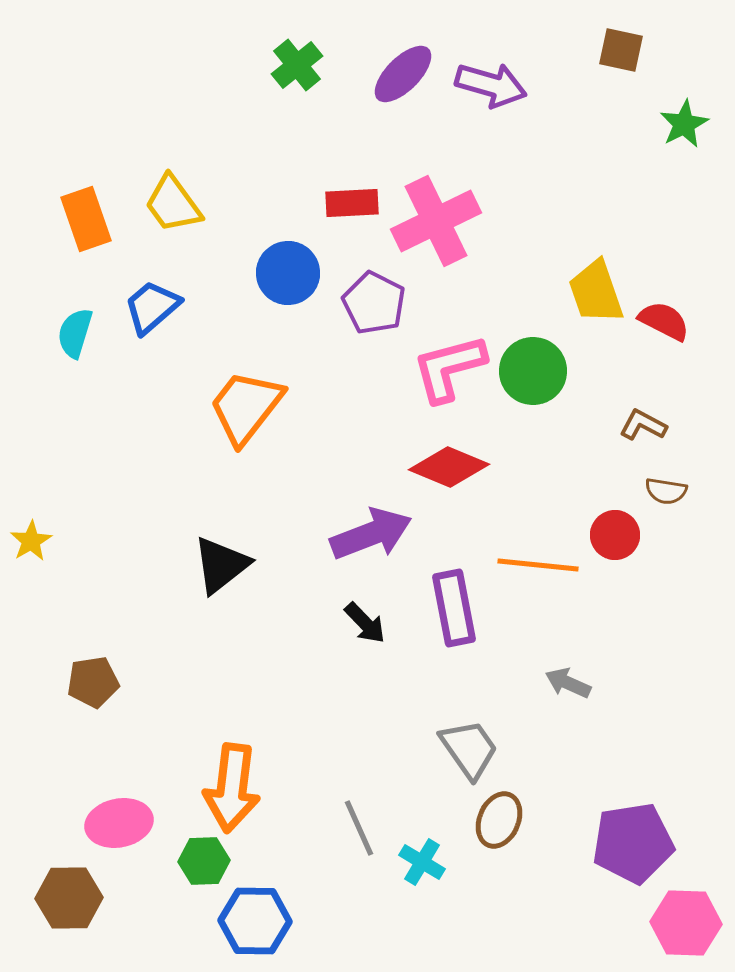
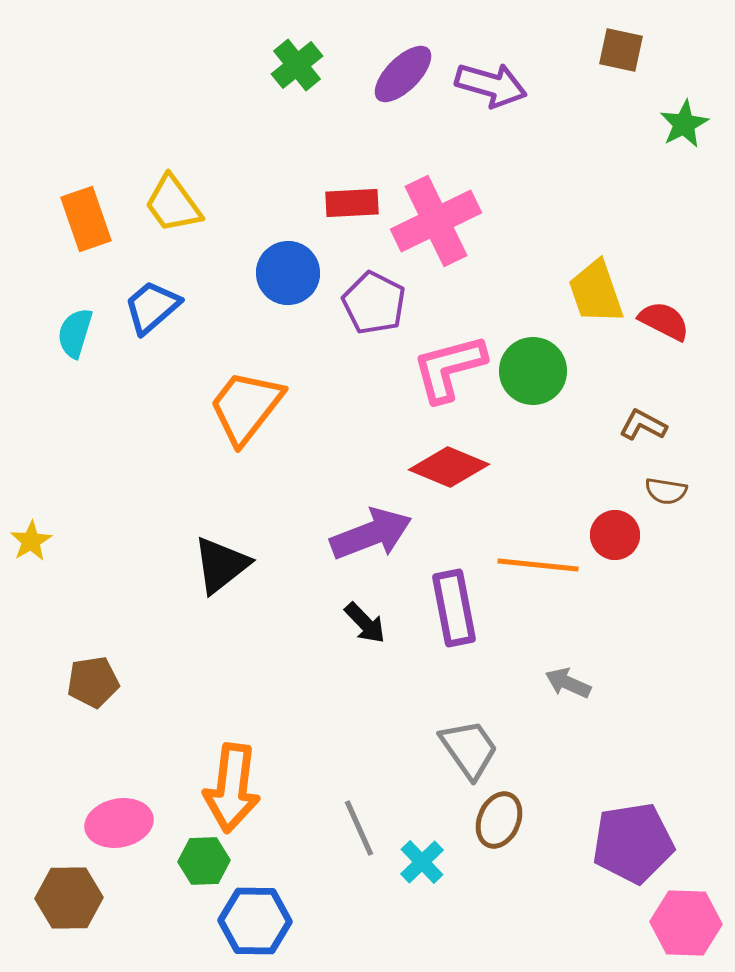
cyan cross at (422, 862): rotated 15 degrees clockwise
